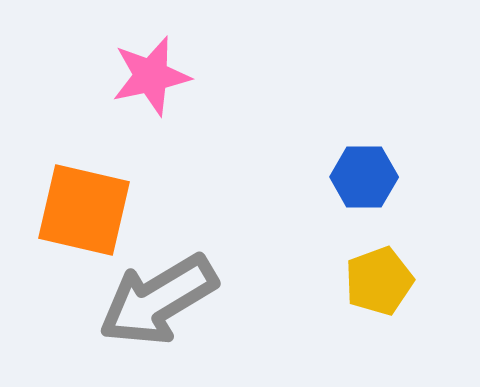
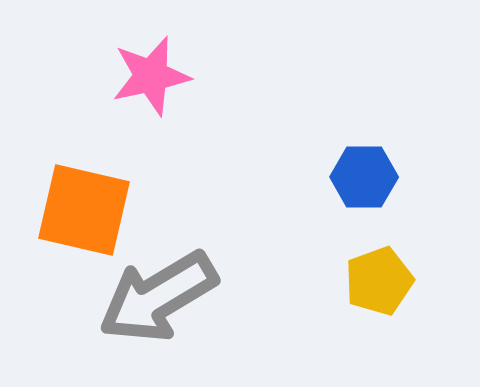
gray arrow: moved 3 px up
